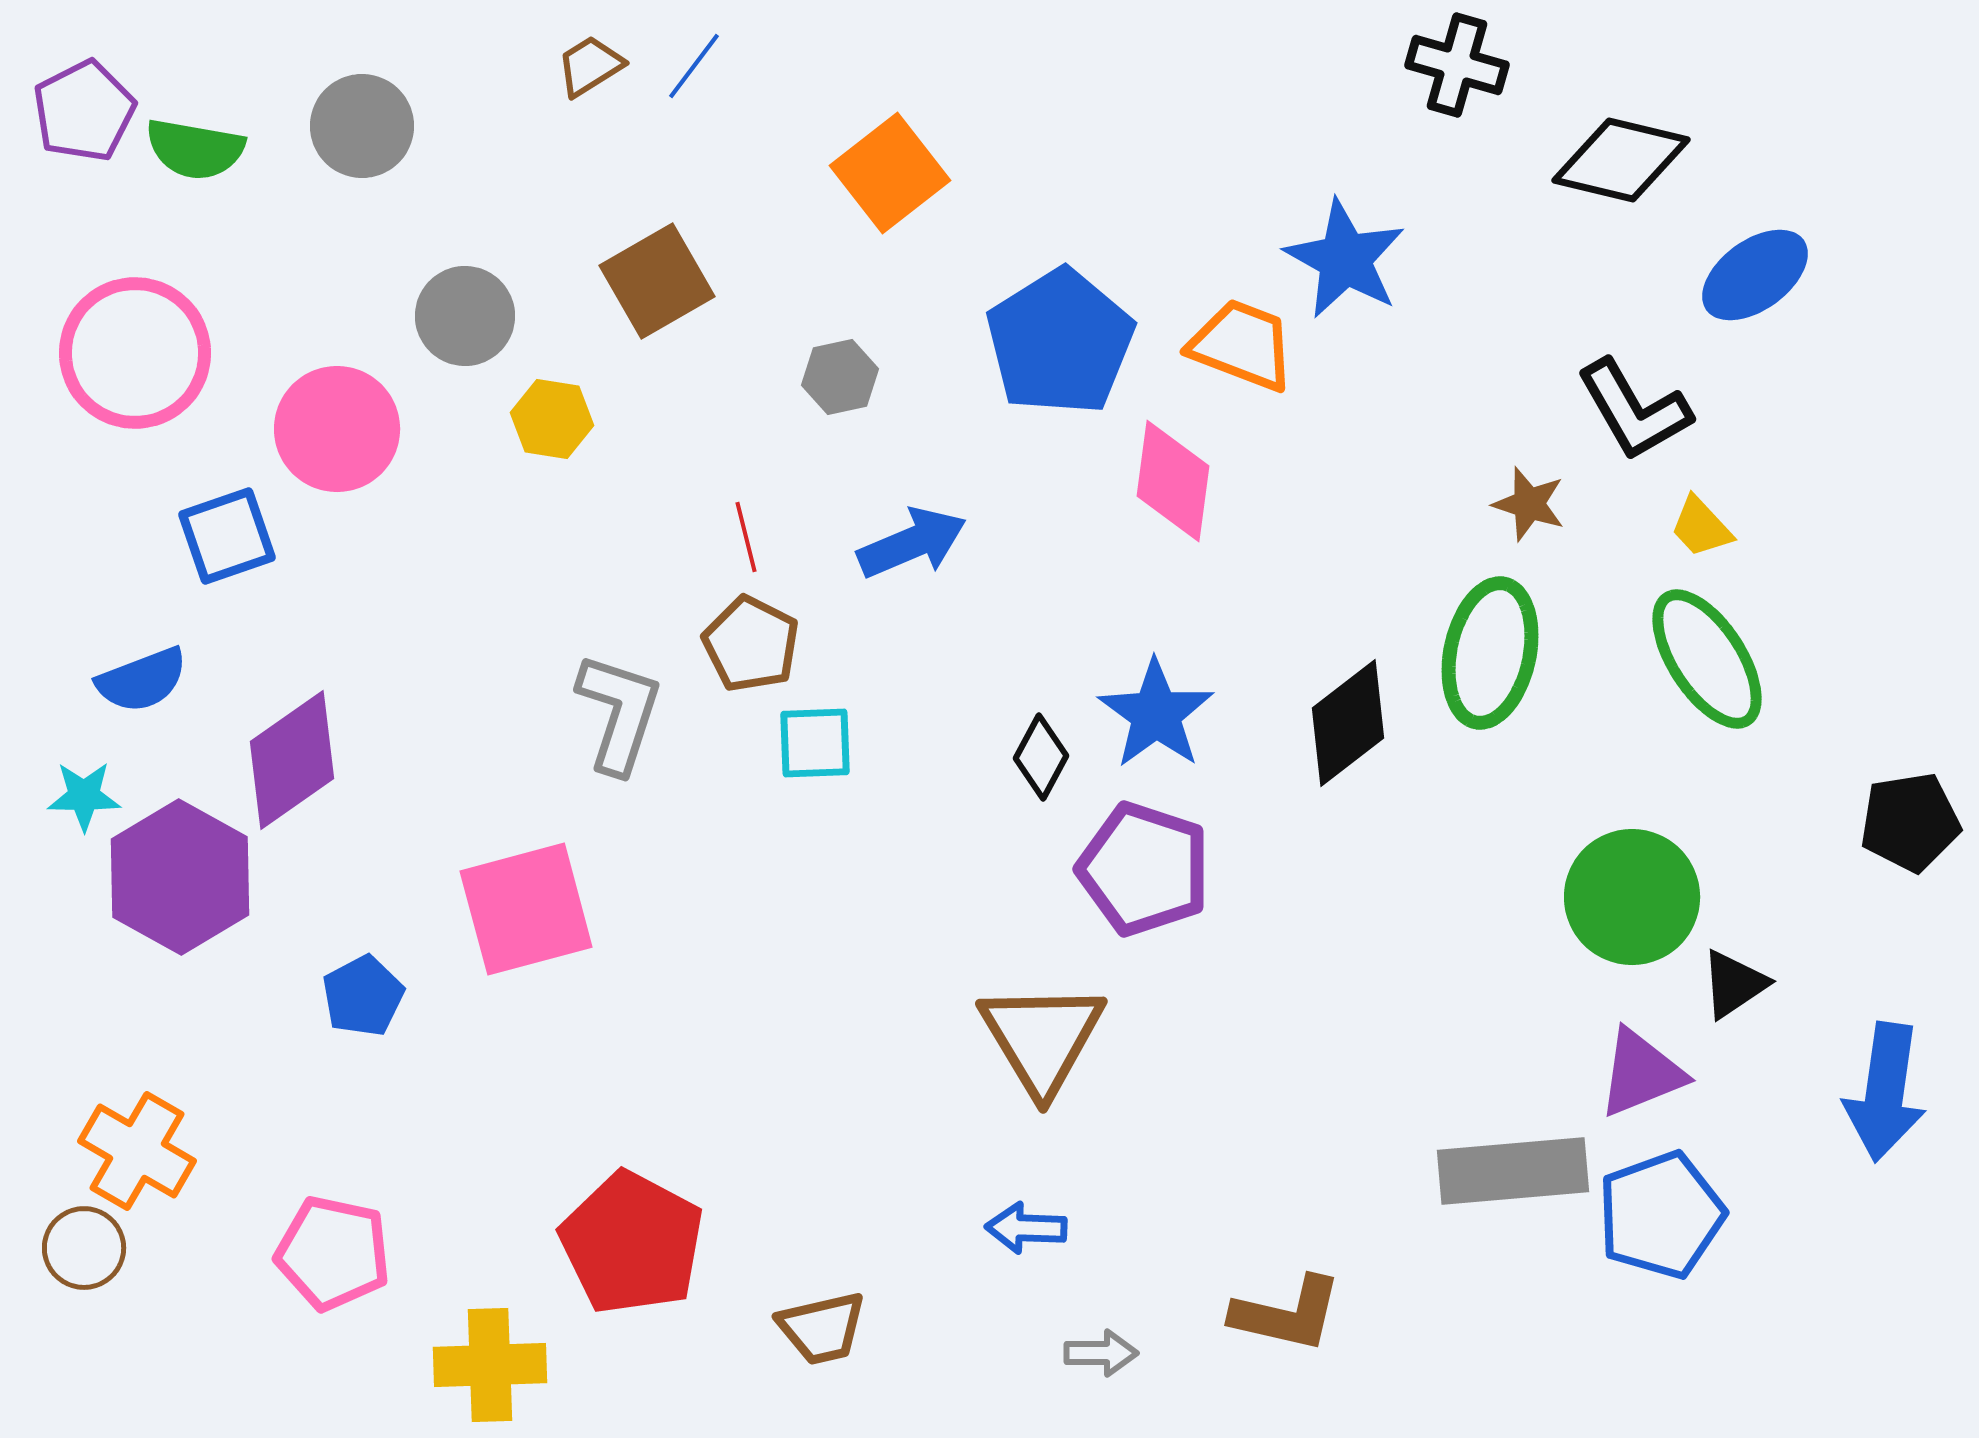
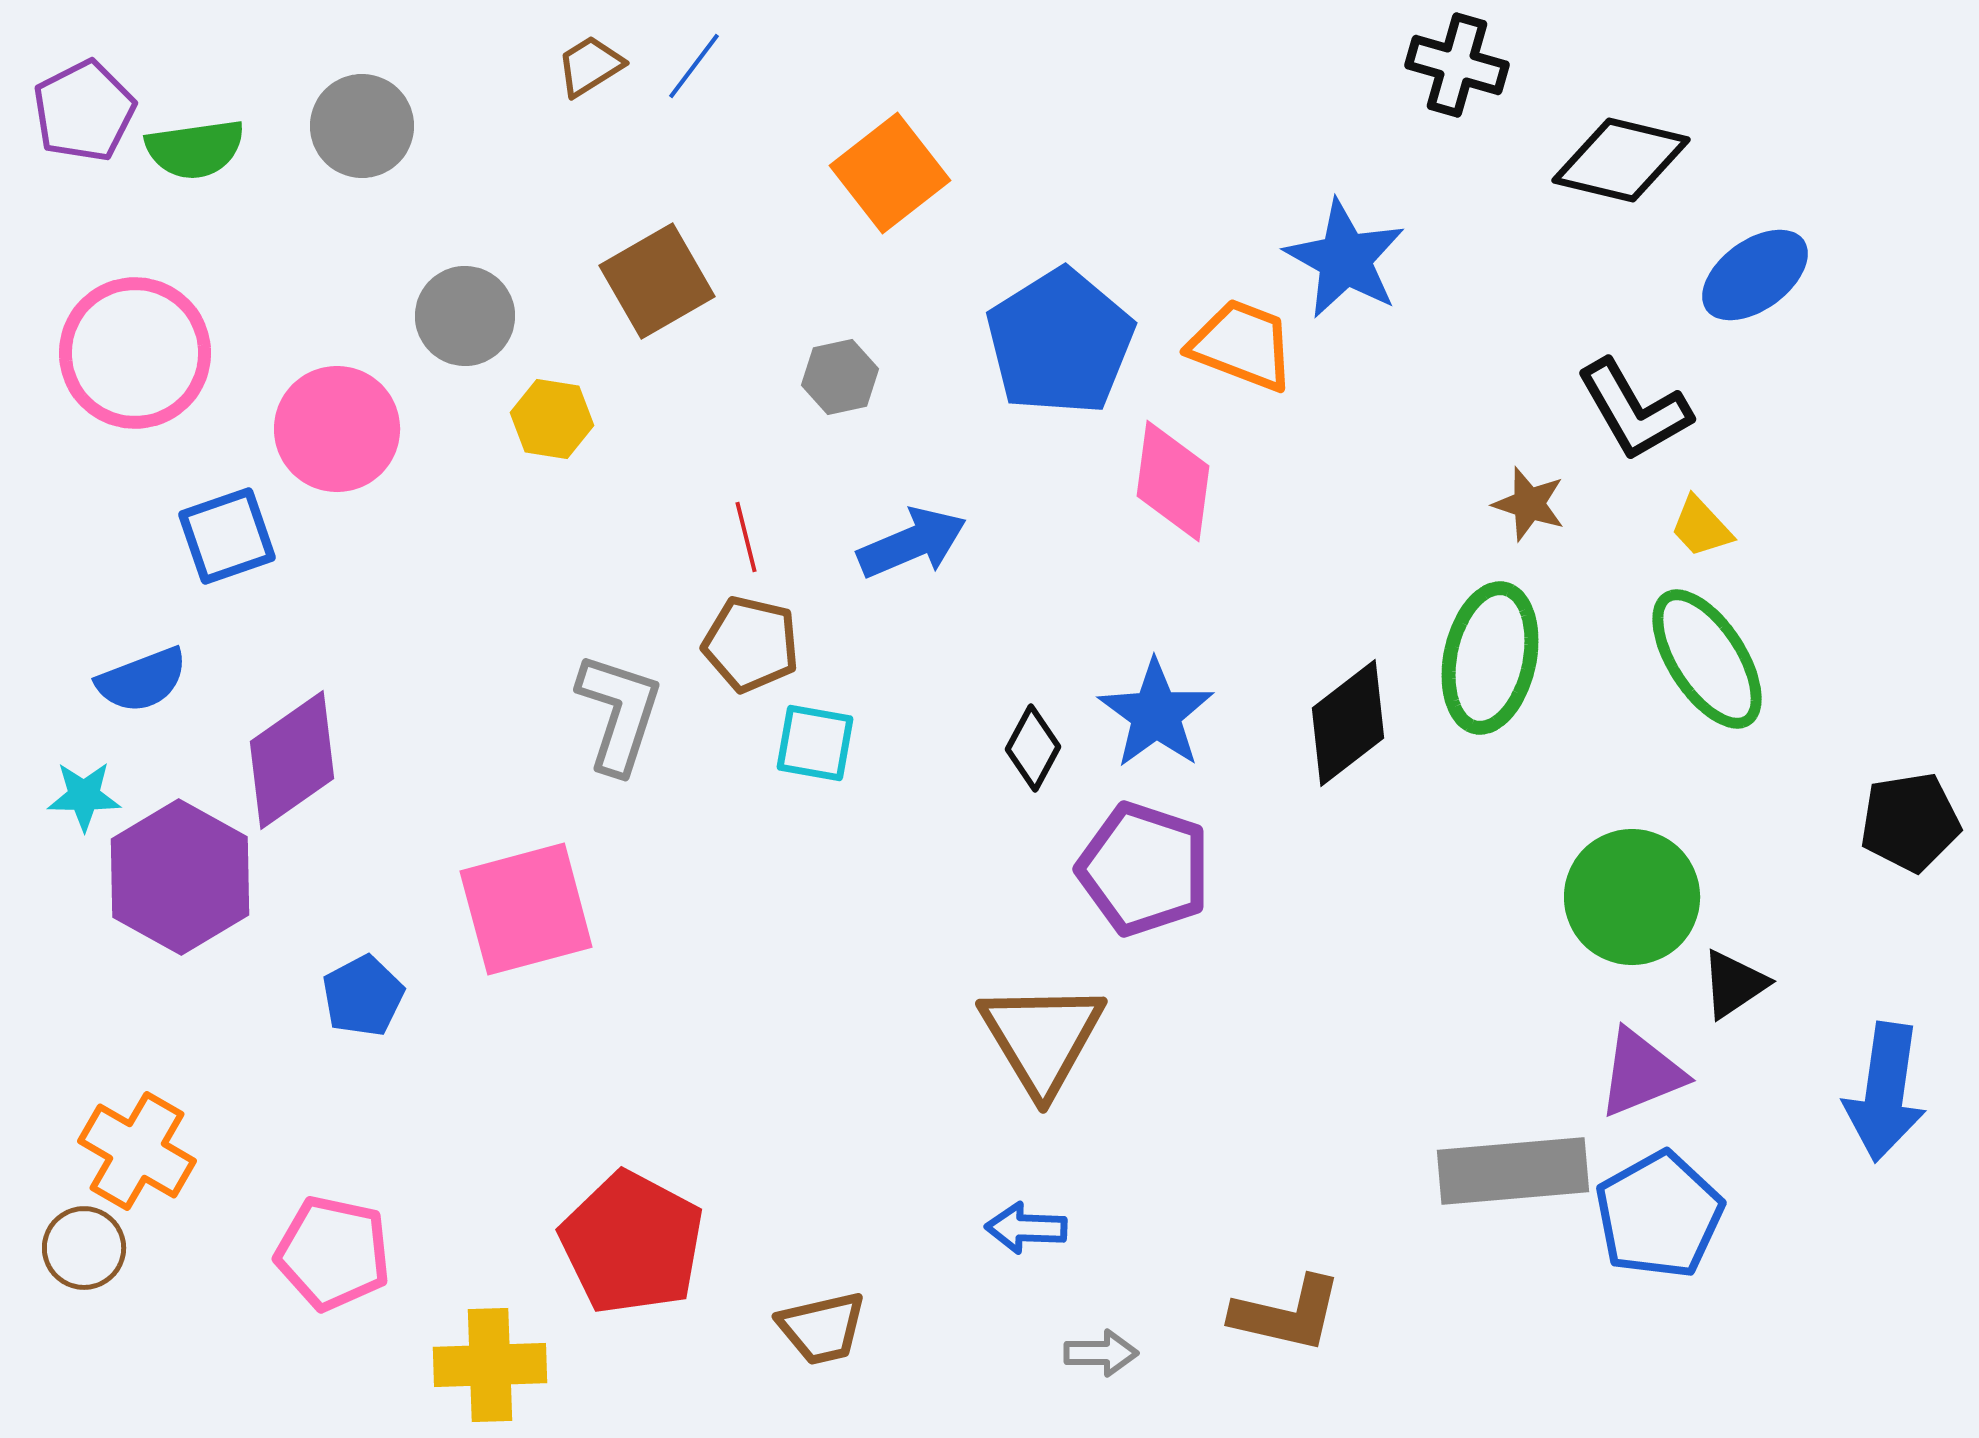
green semicircle at (195, 149): rotated 18 degrees counterclockwise
brown pentagon at (751, 644): rotated 14 degrees counterclockwise
green ellipse at (1490, 653): moved 5 px down
cyan square at (815, 743): rotated 12 degrees clockwise
black diamond at (1041, 757): moved 8 px left, 9 px up
blue pentagon at (1661, 1215): moved 2 px left; rotated 9 degrees counterclockwise
